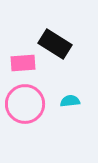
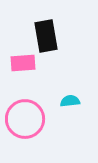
black rectangle: moved 9 px left, 8 px up; rotated 48 degrees clockwise
pink circle: moved 15 px down
